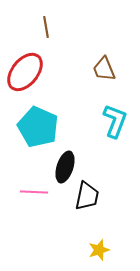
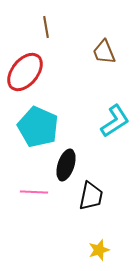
brown trapezoid: moved 17 px up
cyan L-shape: rotated 36 degrees clockwise
black ellipse: moved 1 px right, 2 px up
black trapezoid: moved 4 px right
